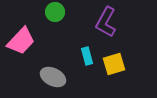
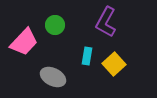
green circle: moved 13 px down
pink trapezoid: moved 3 px right, 1 px down
cyan rectangle: rotated 24 degrees clockwise
yellow square: rotated 25 degrees counterclockwise
